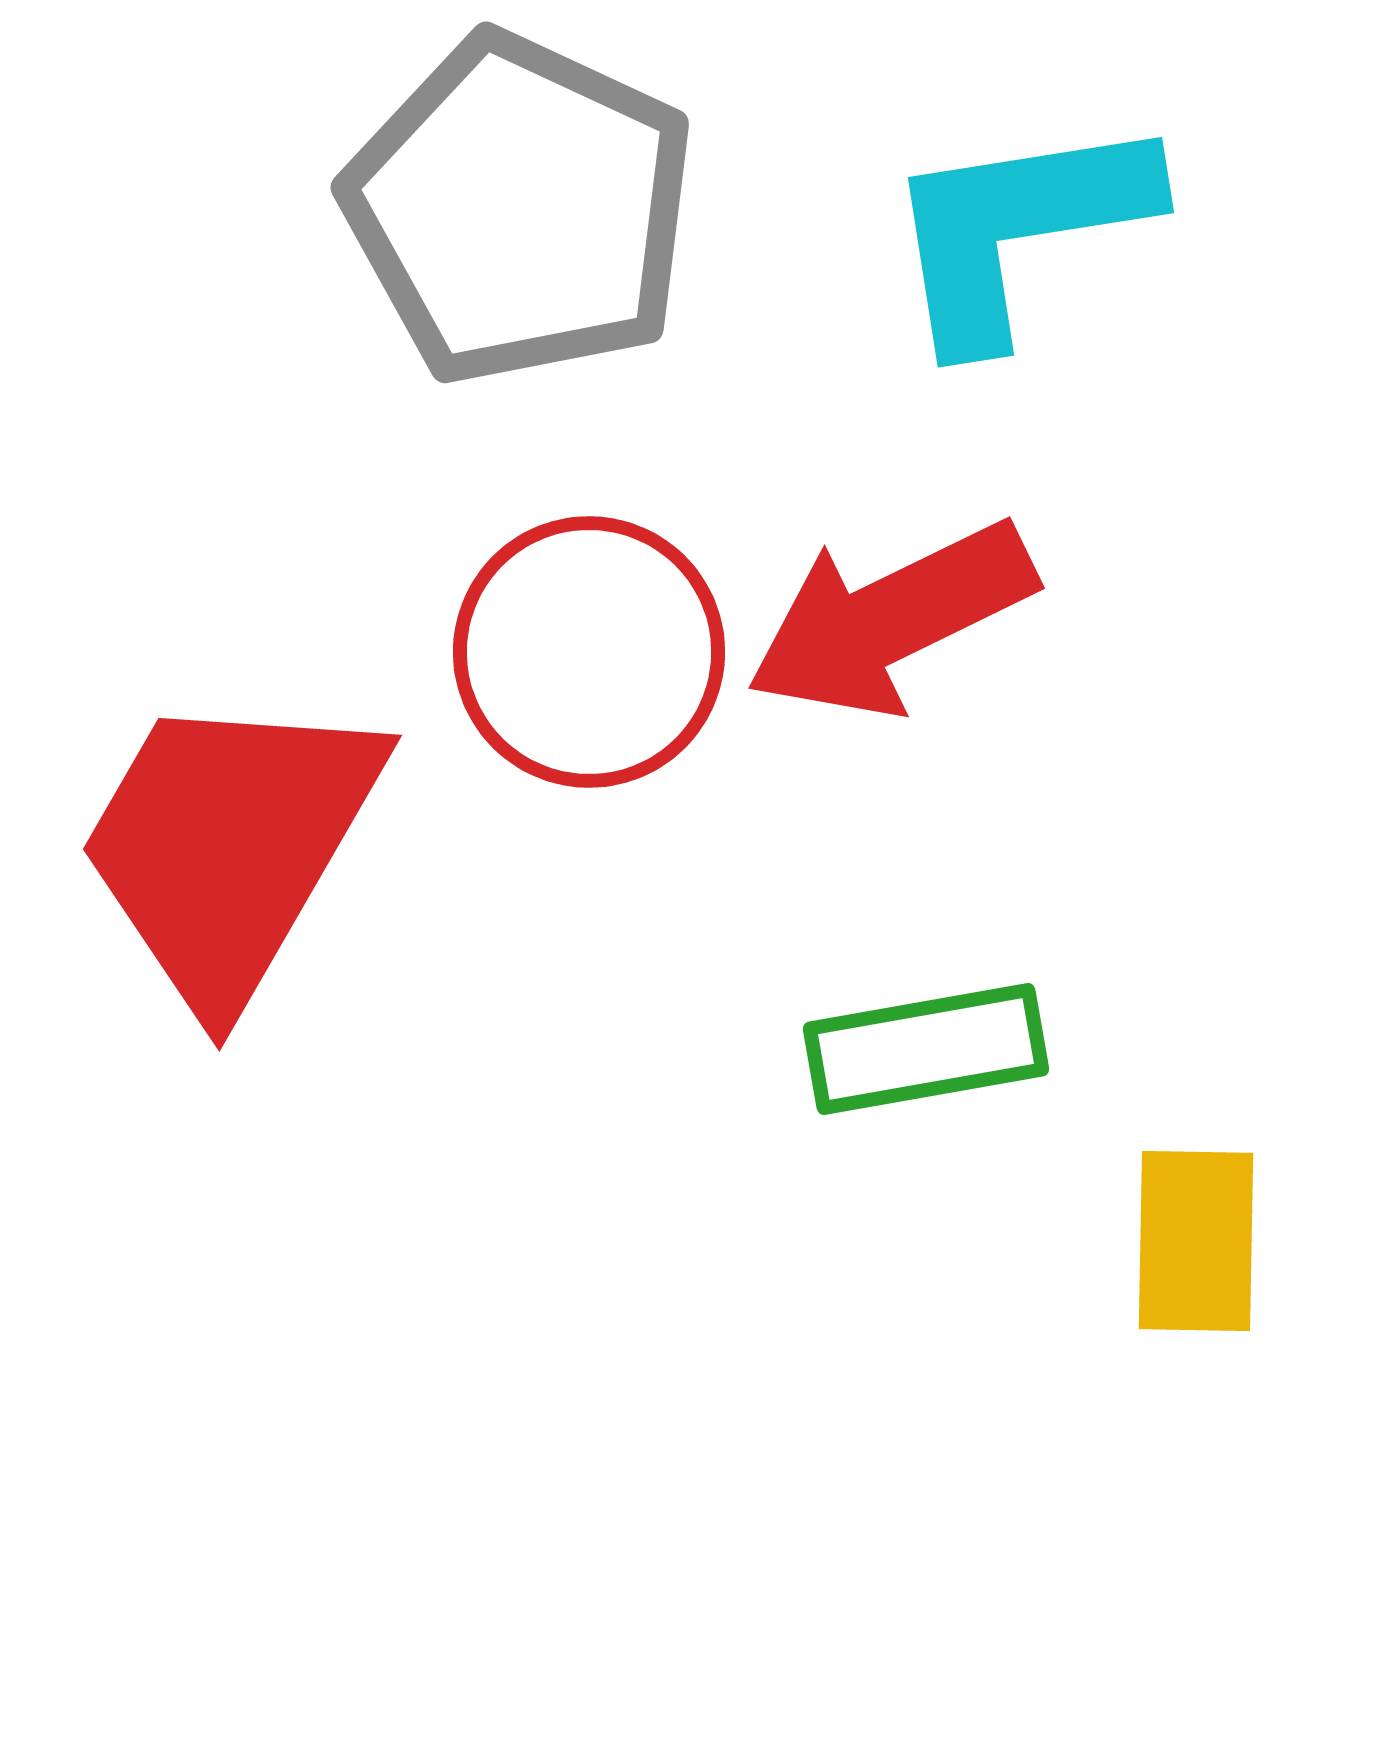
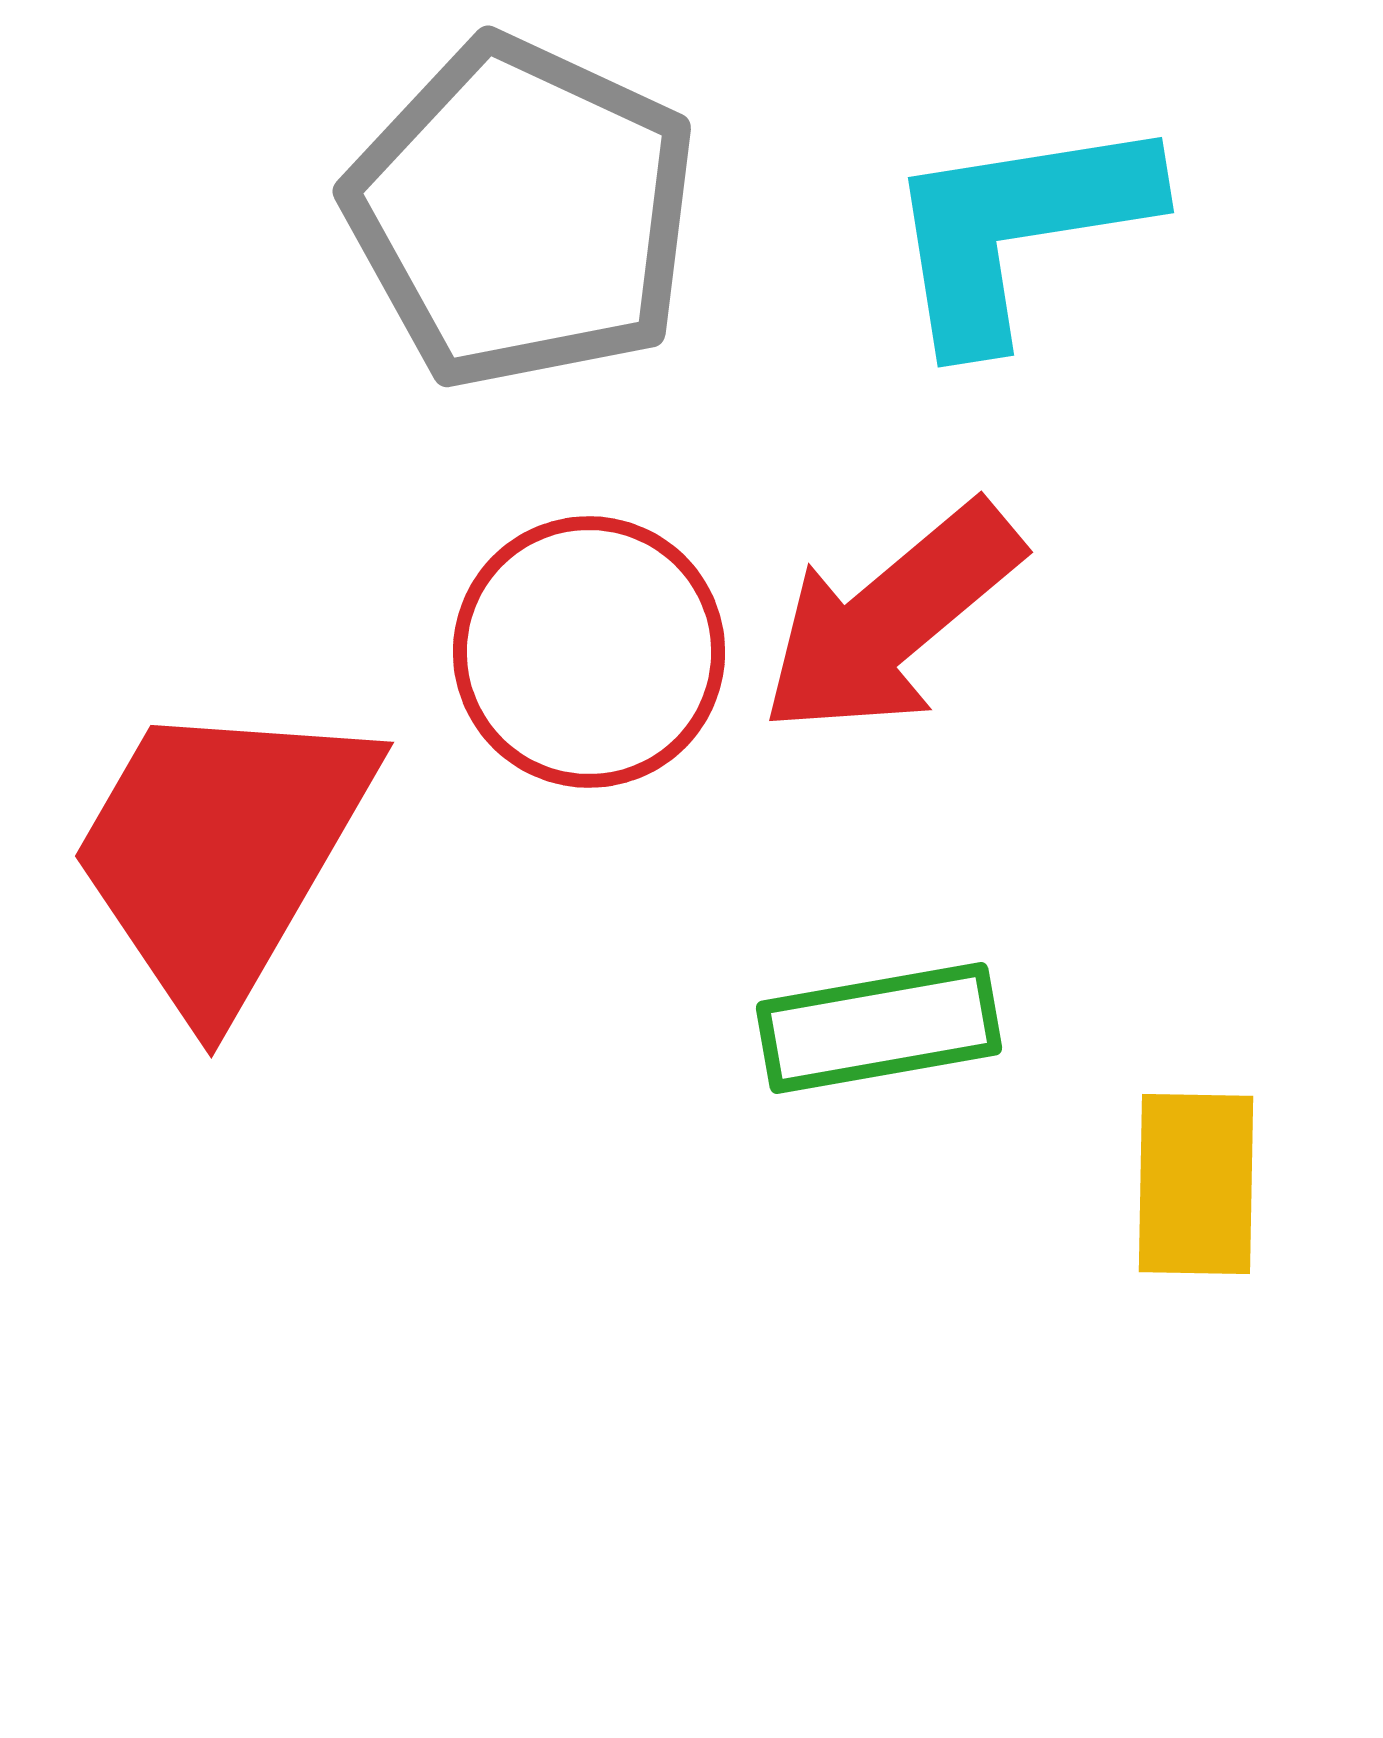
gray pentagon: moved 2 px right, 4 px down
red arrow: rotated 14 degrees counterclockwise
red trapezoid: moved 8 px left, 7 px down
green rectangle: moved 47 px left, 21 px up
yellow rectangle: moved 57 px up
